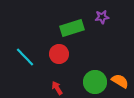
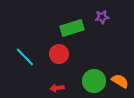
green circle: moved 1 px left, 1 px up
red arrow: rotated 64 degrees counterclockwise
